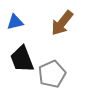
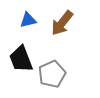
blue triangle: moved 13 px right, 2 px up
black trapezoid: moved 1 px left
